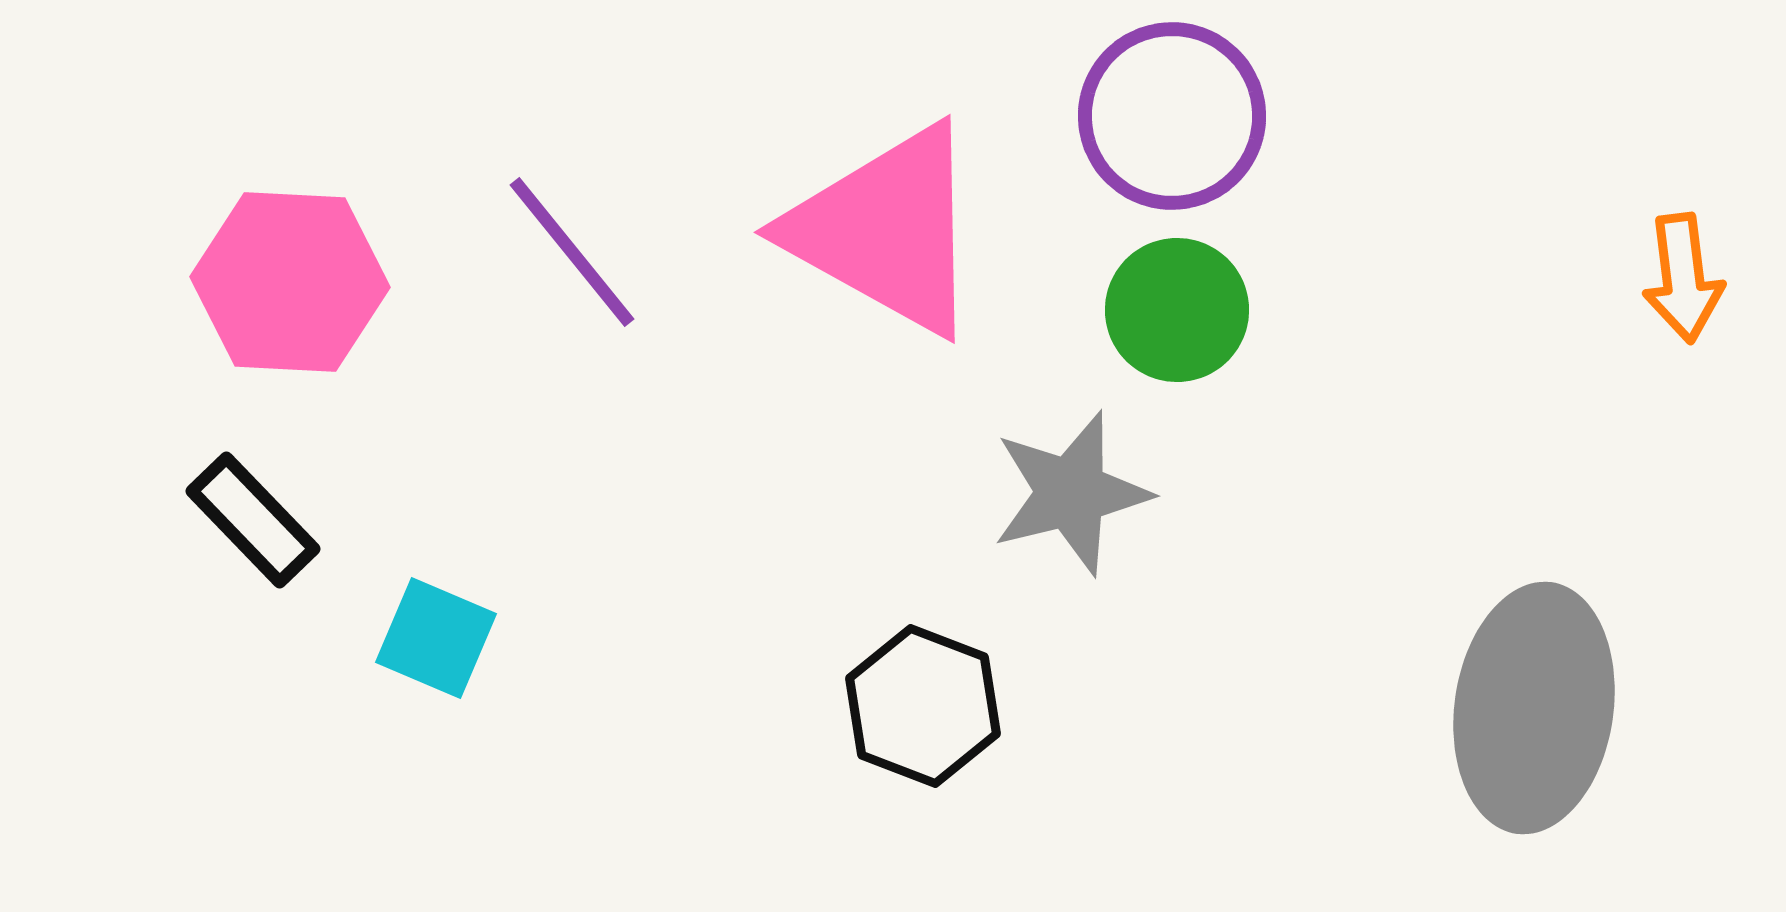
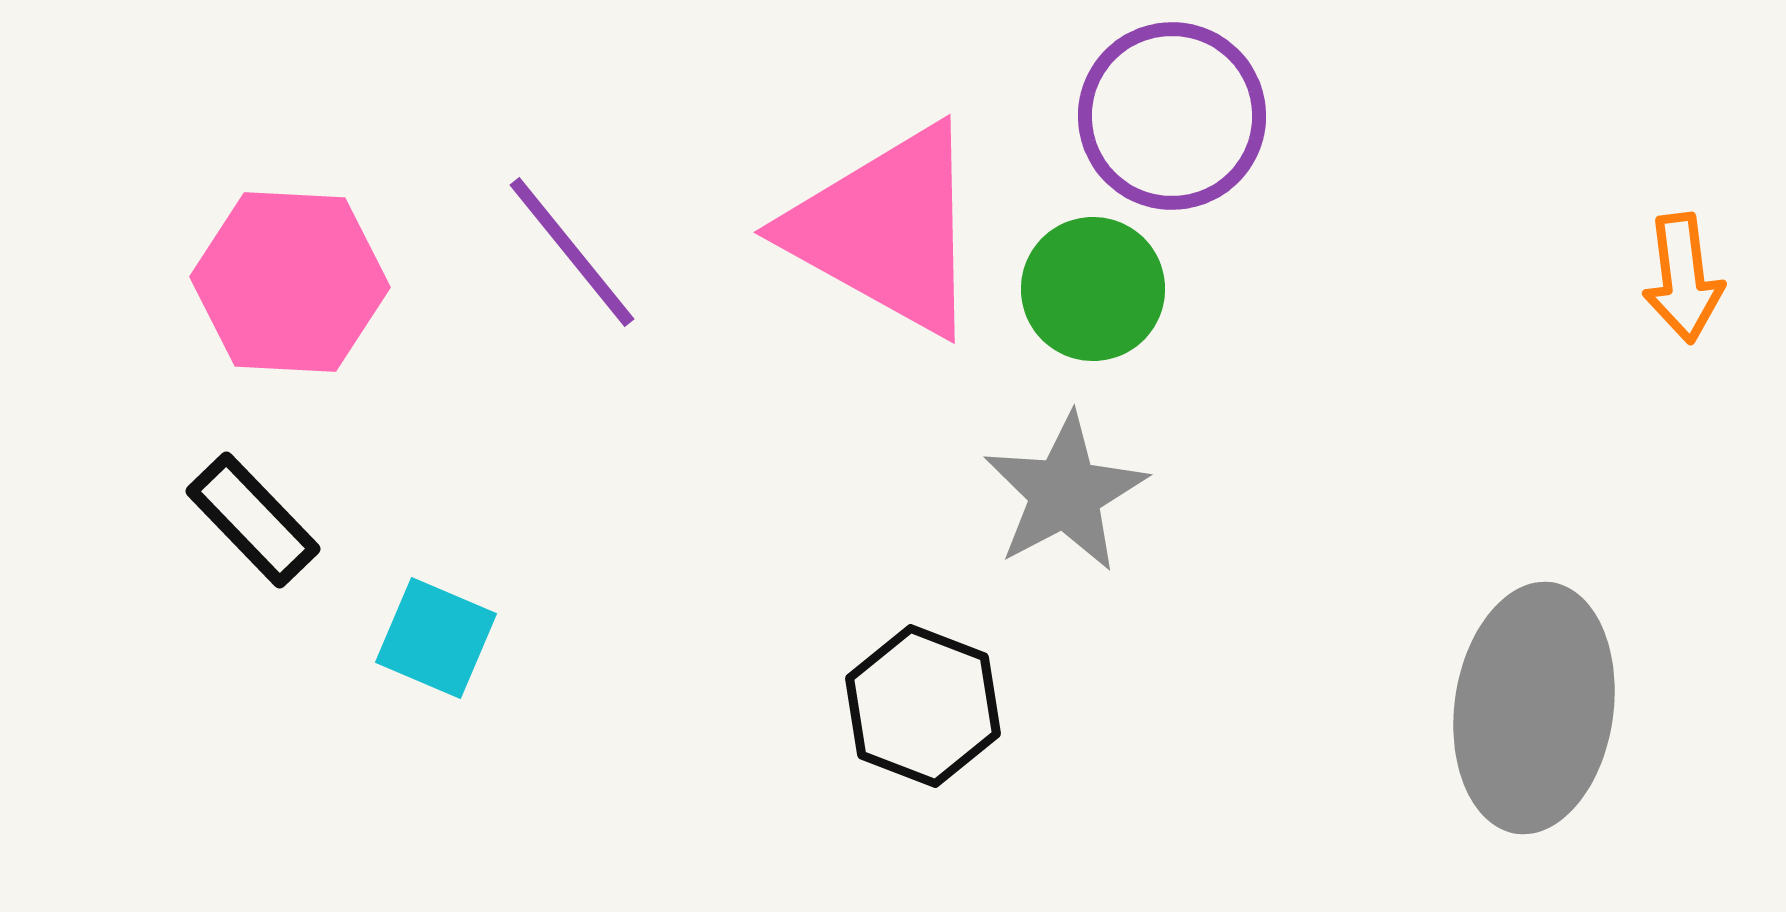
green circle: moved 84 px left, 21 px up
gray star: moved 6 px left; rotated 14 degrees counterclockwise
